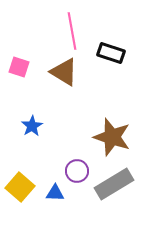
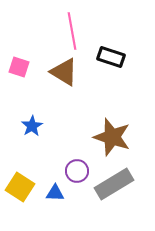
black rectangle: moved 4 px down
yellow square: rotated 8 degrees counterclockwise
